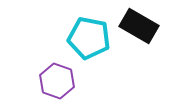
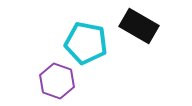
cyan pentagon: moved 3 px left, 5 px down
